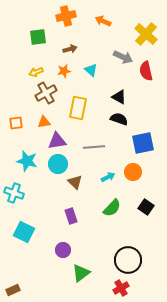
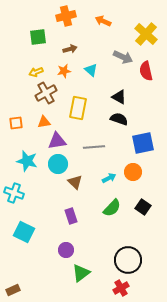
cyan arrow: moved 1 px right, 1 px down
black square: moved 3 px left
purple circle: moved 3 px right
